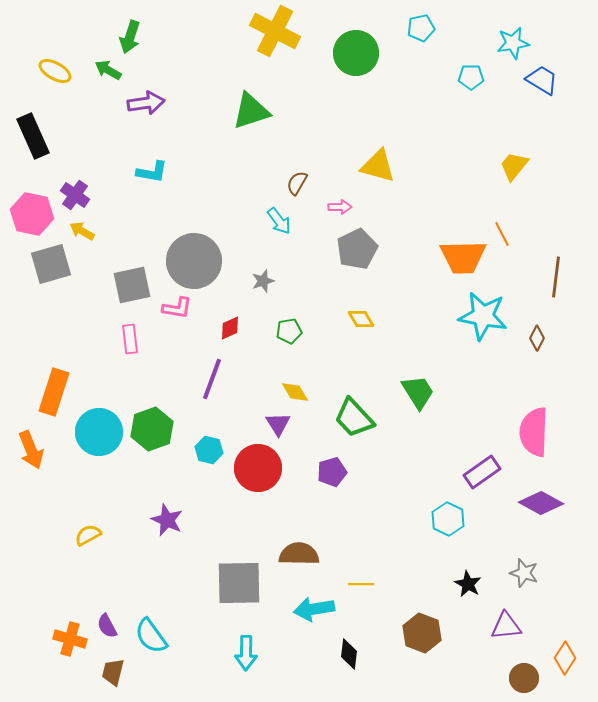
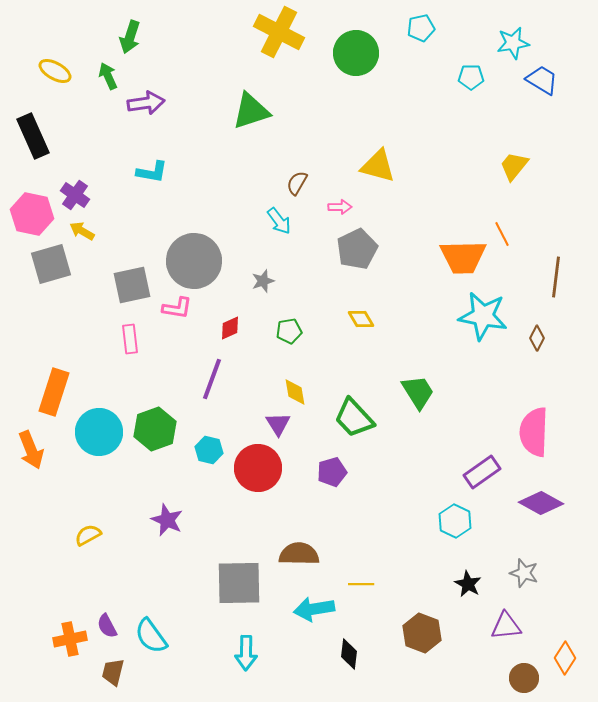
yellow cross at (275, 31): moved 4 px right, 1 px down
green arrow at (108, 70): moved 6 px down; rotated 36 degrees clockwise
yellow diamond at (295, 392): rotated 20 degrees clockwise
green hexagon at (152, 429): moved 3 px right
cyan hexagon at (448, 519): moved 7 px right, 2 px down
orange cross at (70, 639): rotated 28 degrees counterclockwise
